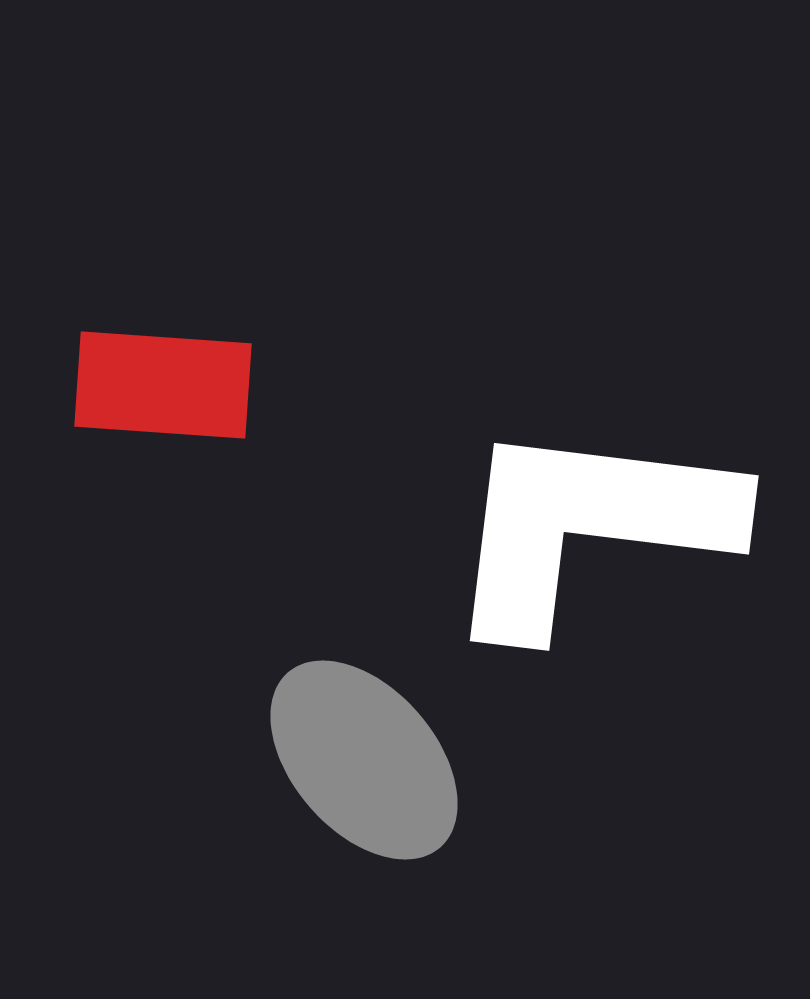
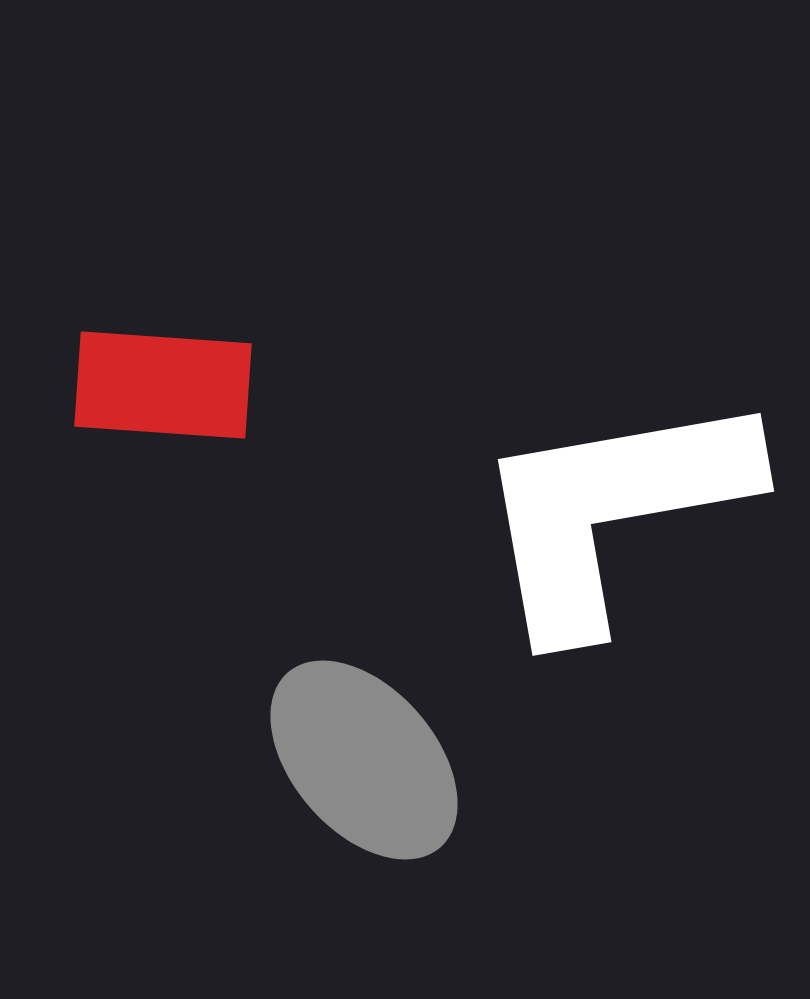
white L-shape: moved 24 px right, 15 px up; rotated 17 degrees counterclockwise
